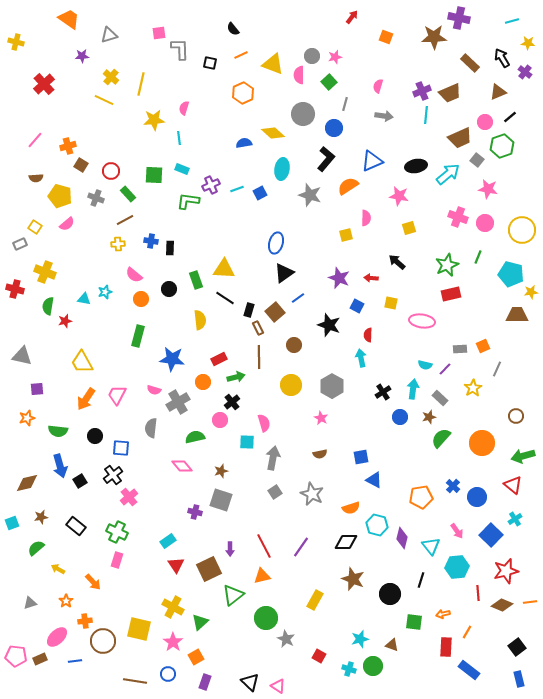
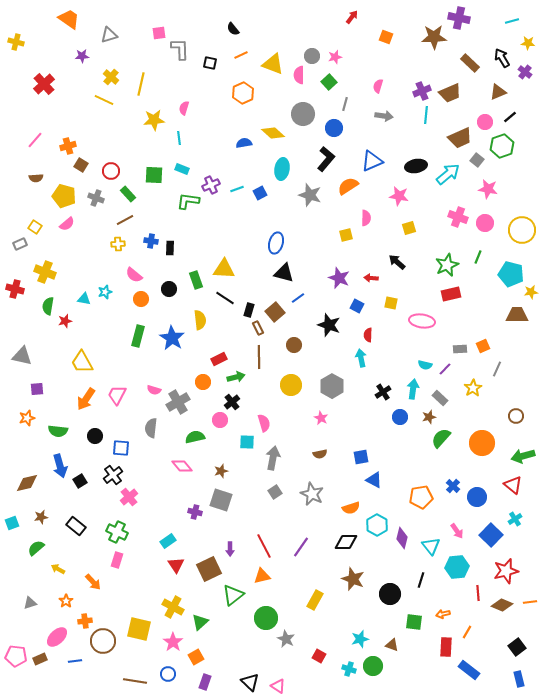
yellow pentagon at (60, 196): moved 4 px right
black triangle at (284, 273): rotated 50 degrees clockwise
blue star at (172, 359): moved 21 px up; rotated 25 degrees clockwise
cyan hexagon at (377, 525): rotated 15 degrees clockwise
